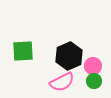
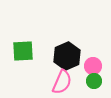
black hexagon: moved 2 px left
pink semicircle: rotated 40 degrees counterclockwise
